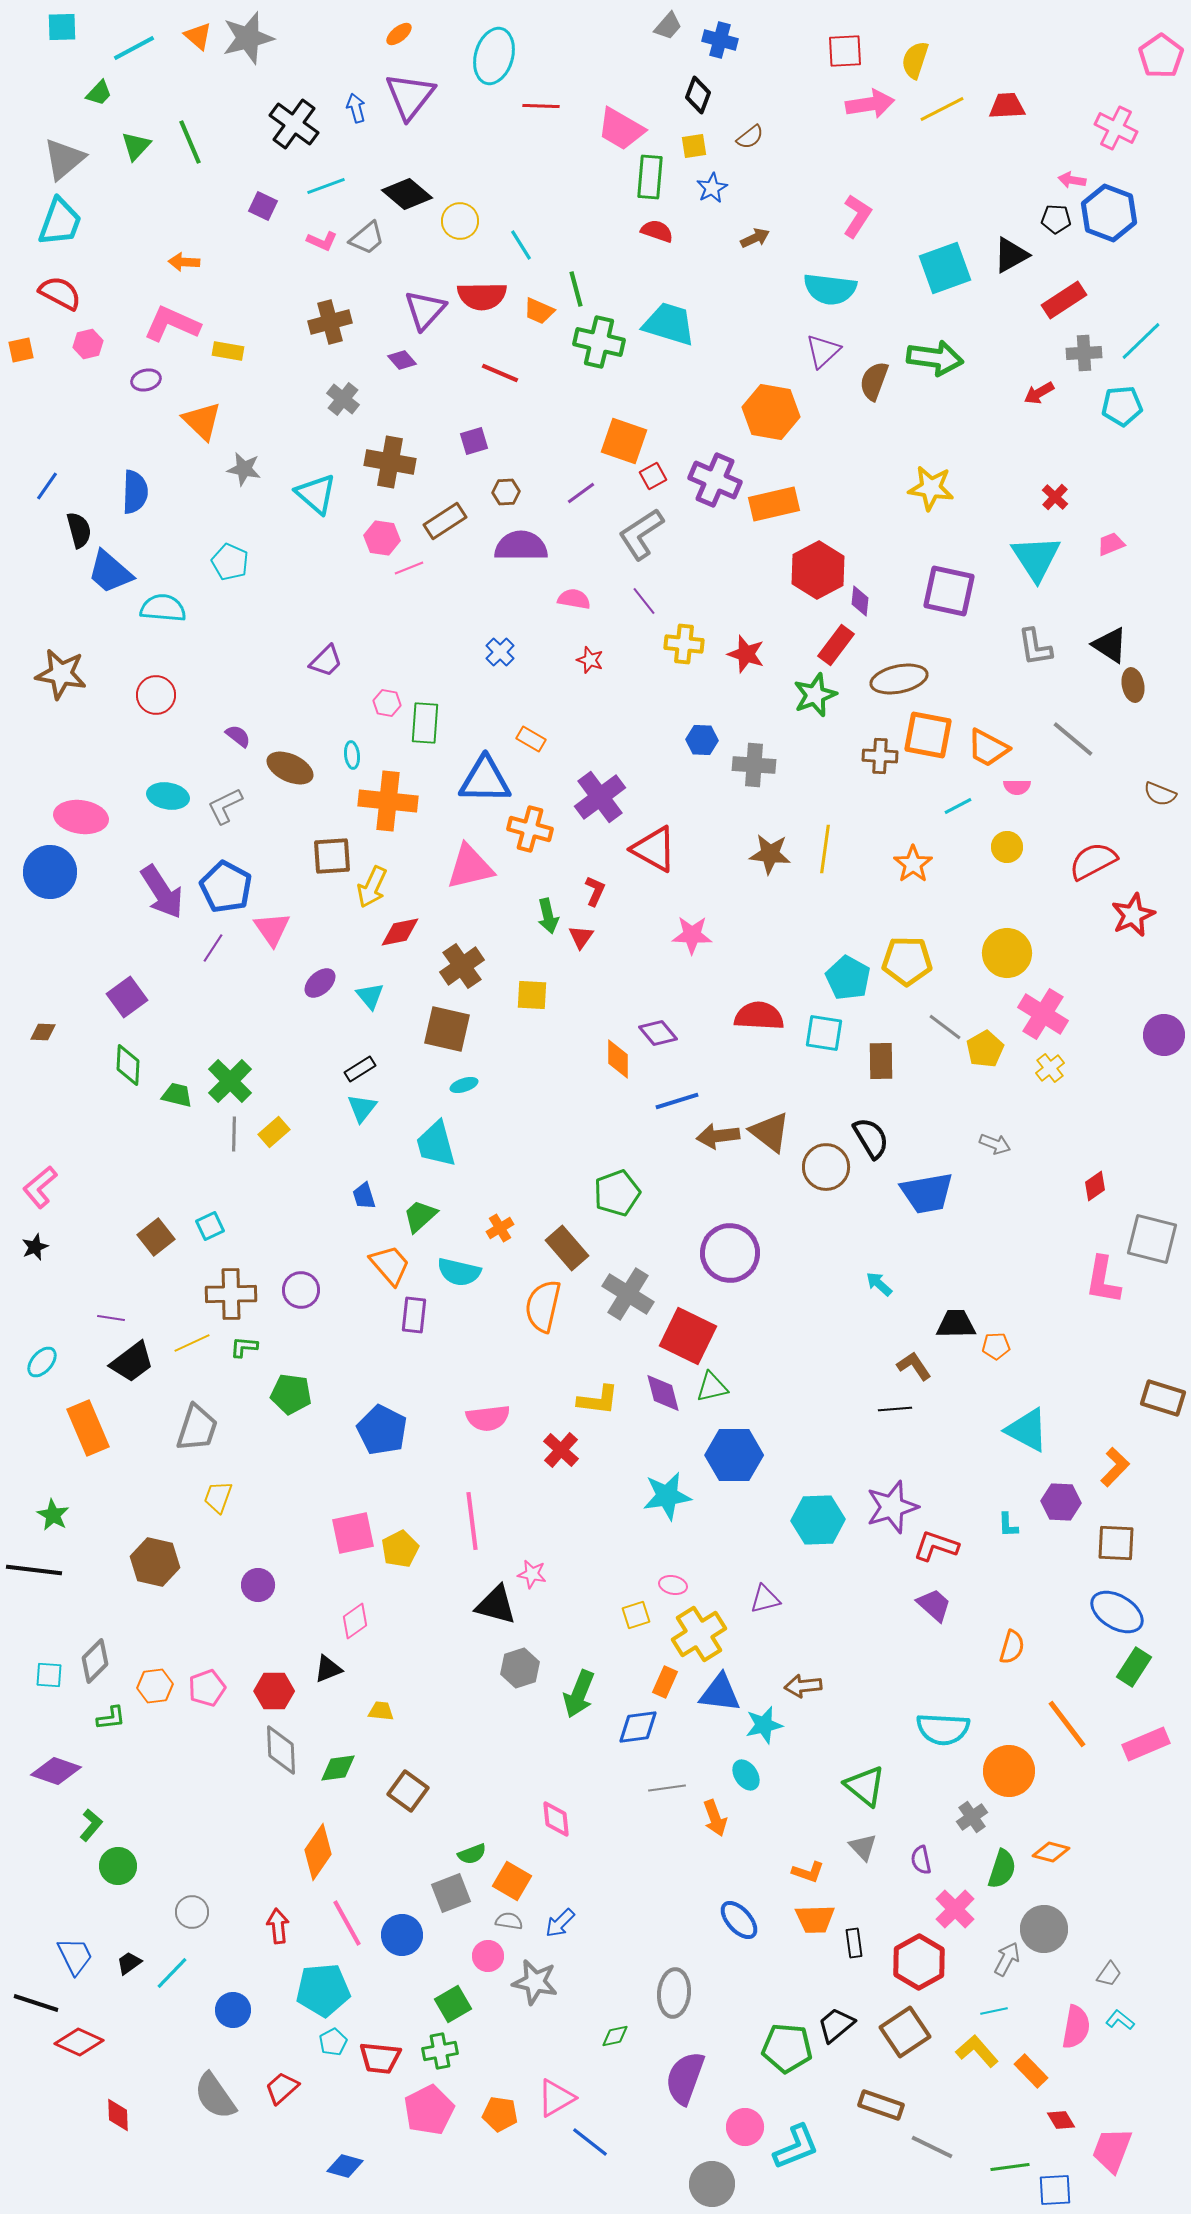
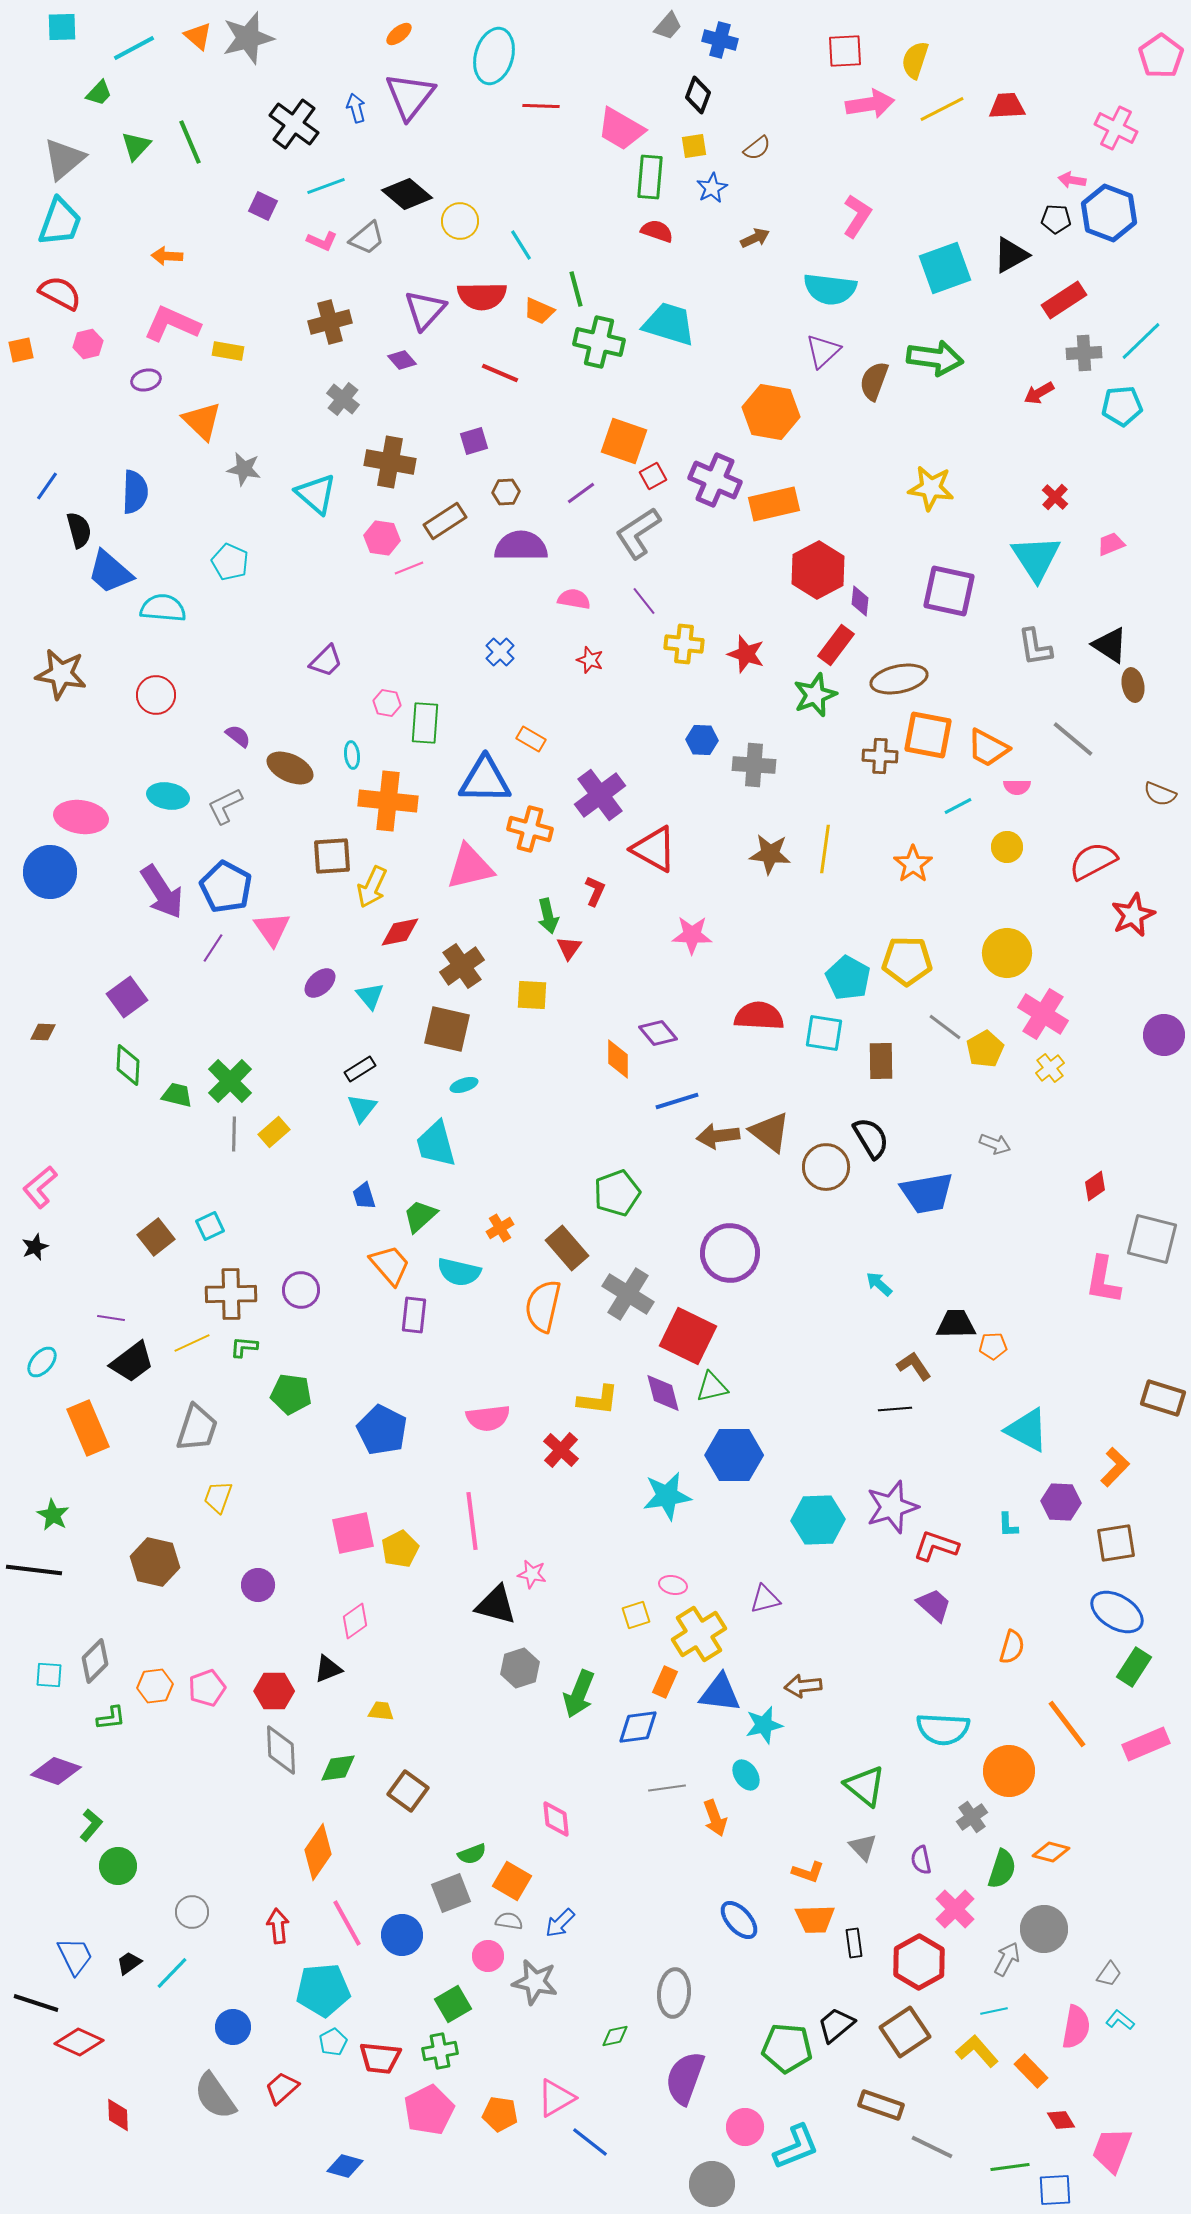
brown semicircle at (750, 137): moved 7 px right, 11 px down
orange arrow at (184, 262): moved 17 px left, 6 px up
gray L-shape at (641, 534): moved 3 px left, 1 px up
purple cross at (600, 797): moved 2 px up
red triangle at (581, 937): moved 12 px left, 11 px down
orange pentagon at (996, 1346): moved 3 px left
brown square at (1116, 1543): rotated 12 degrees counterclockwise
blue circle at (233, 2010): moved 17 px down
